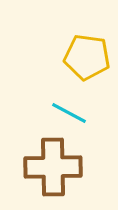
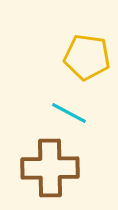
brown cross: moved 3 px left, 1 px down
